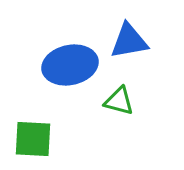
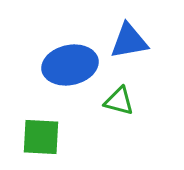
green square: moved 8 px right, 2 px up
